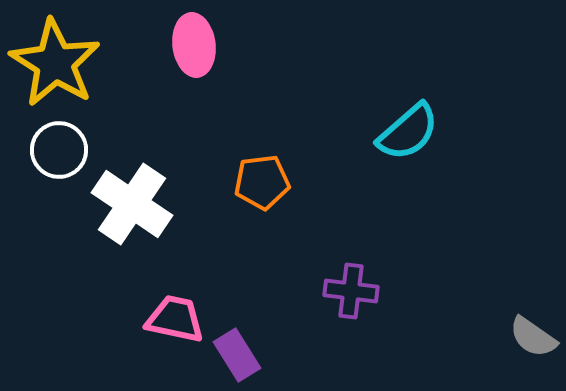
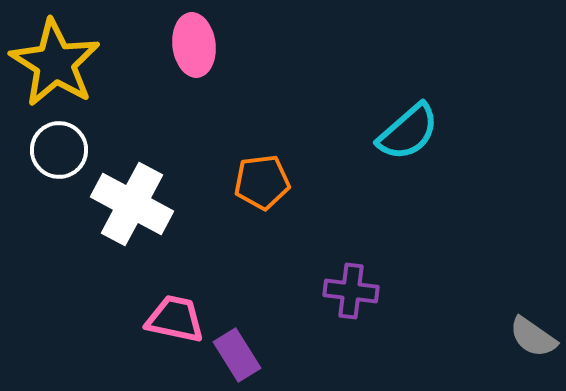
white cross: rotated 6 degrees counterclockwise
